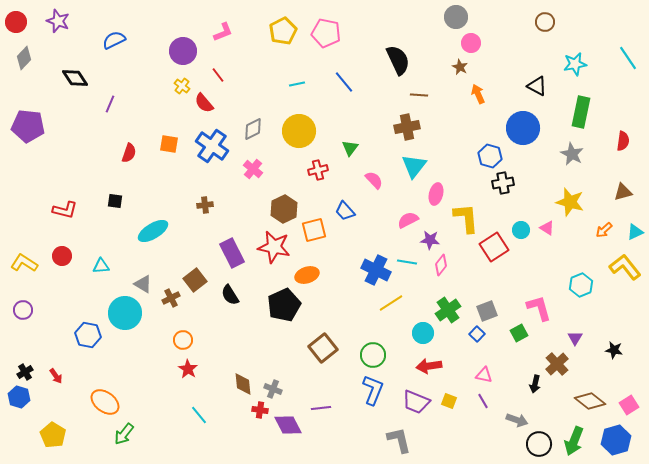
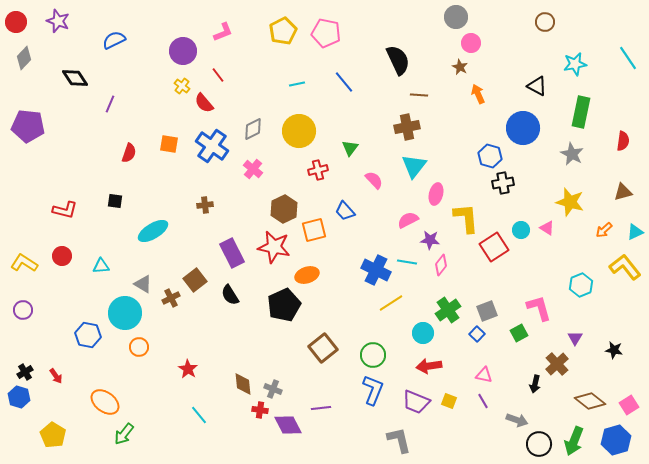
orange circle at (183, 340): moved 44 px left, 7 px down
